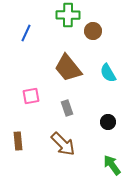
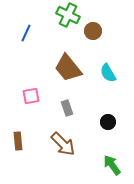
green cross: rotated 25 degrees clockwise
